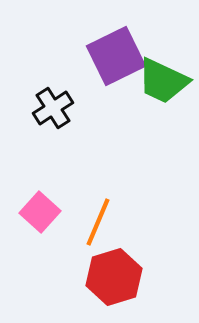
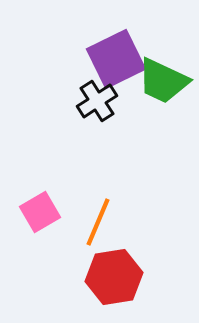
purple square: moved 3 px down
black cross: moved 44 px right, 7 px up
pink square: rotated 18 degrees clockwise
red hexagon: rotated 8 degrees clockwise
